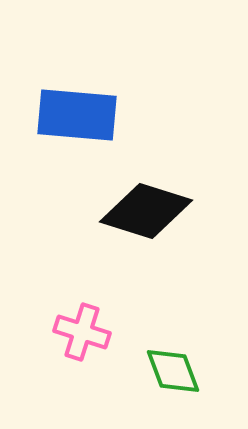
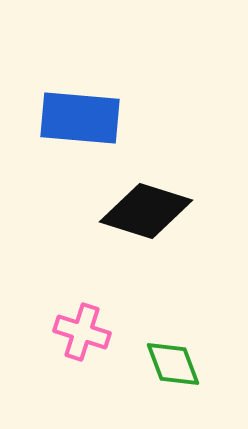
blue rectangle: moved 3 px right, 3 px down
green diamond: moved 7 px up
